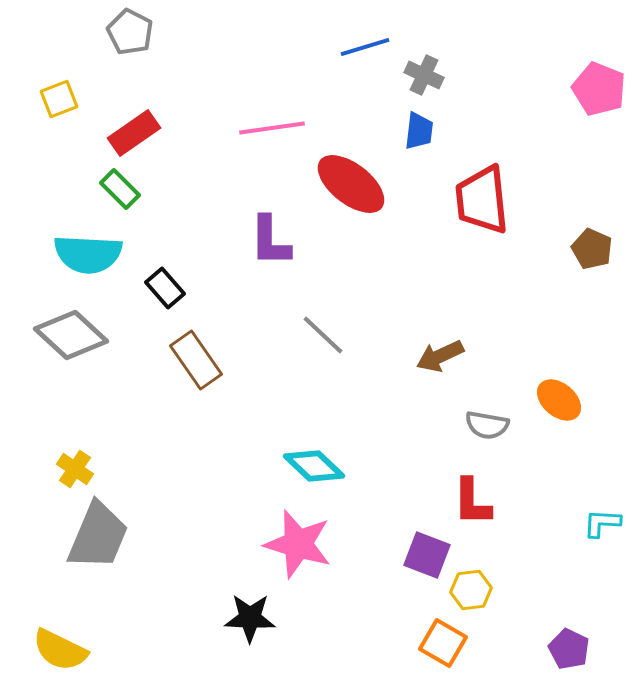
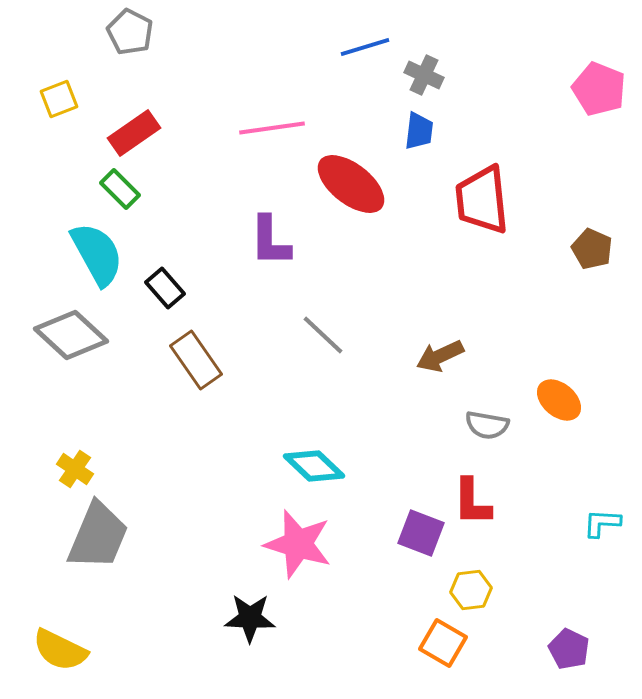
cyan semicircle: moved 9 px right; rotated 122 degrees counterclockwise
purple square: moved 6 px left, 22 px up
